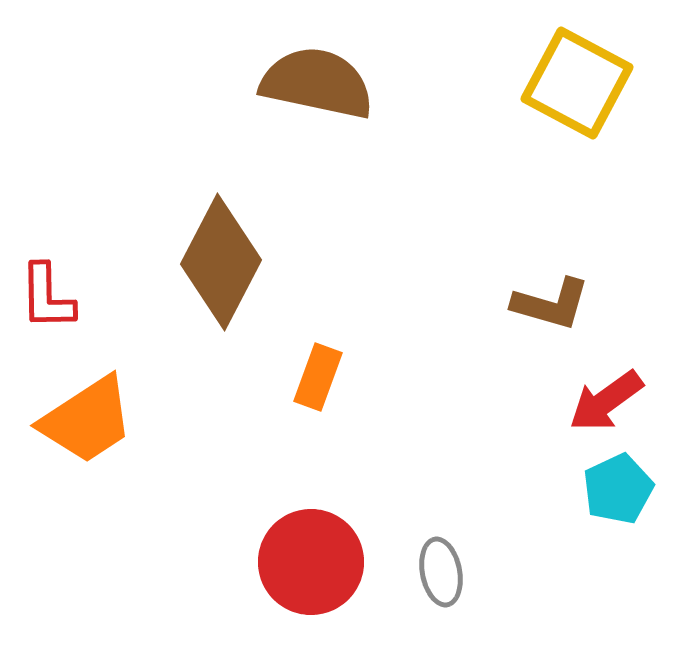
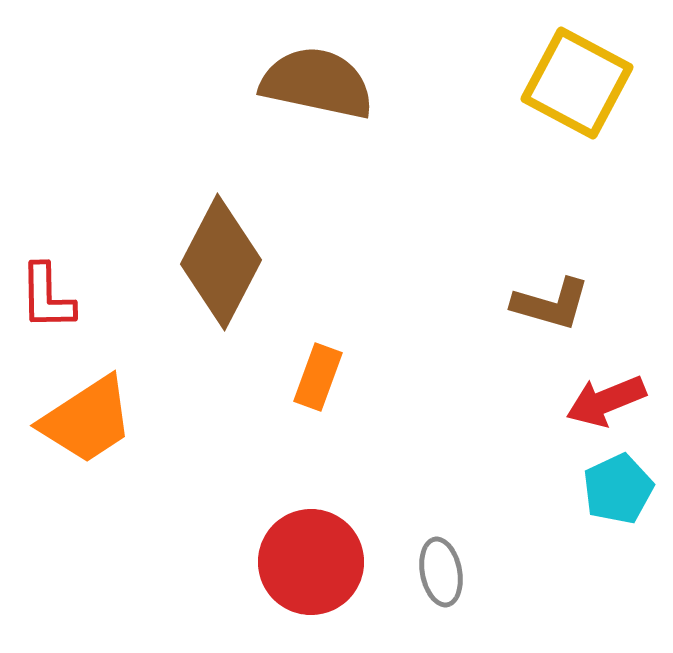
red arrow: rotated 14 degrees clockwise
